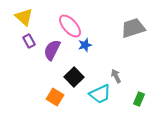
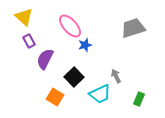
purple semicircle: moved 7 px left, 9 px down
